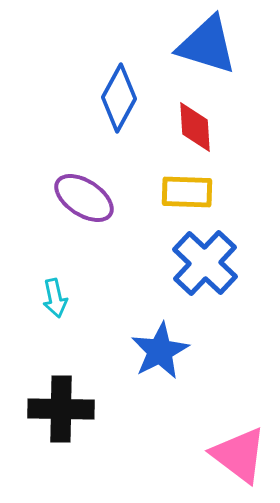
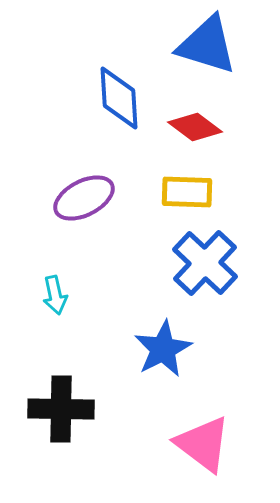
blue diamond: rotated 32 degrees counterclockwise
red diamond: rotated 50 degrees counterclockwise
purple ellipse: rotated 60 degrees counterclockwise
cyan arrow: moved 3 px up
blue star: moved 3 px right, 2 px up
pink triangle: moved 36 px left, 11 px up
